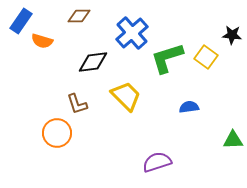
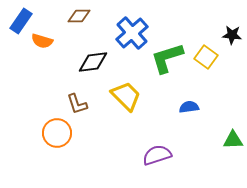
purple semicircle: moved 7 px up
